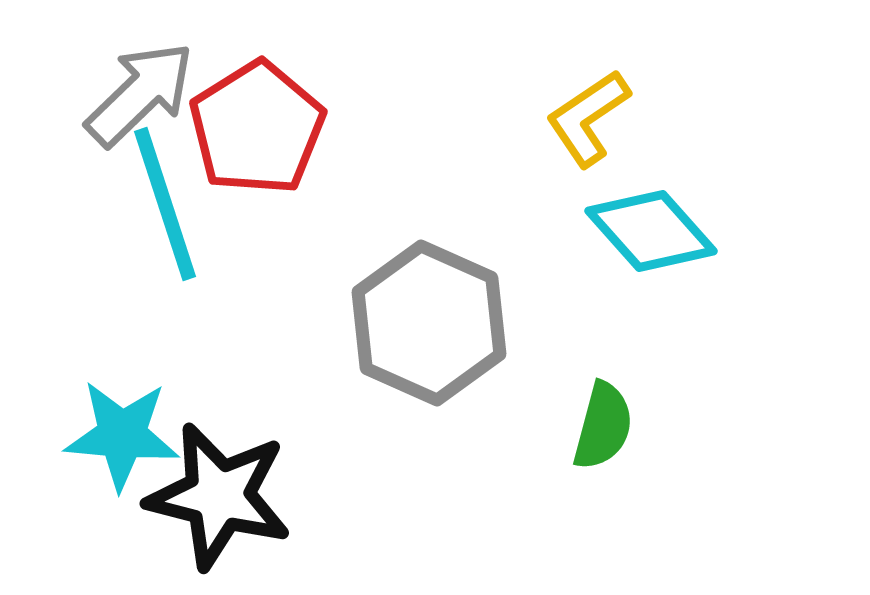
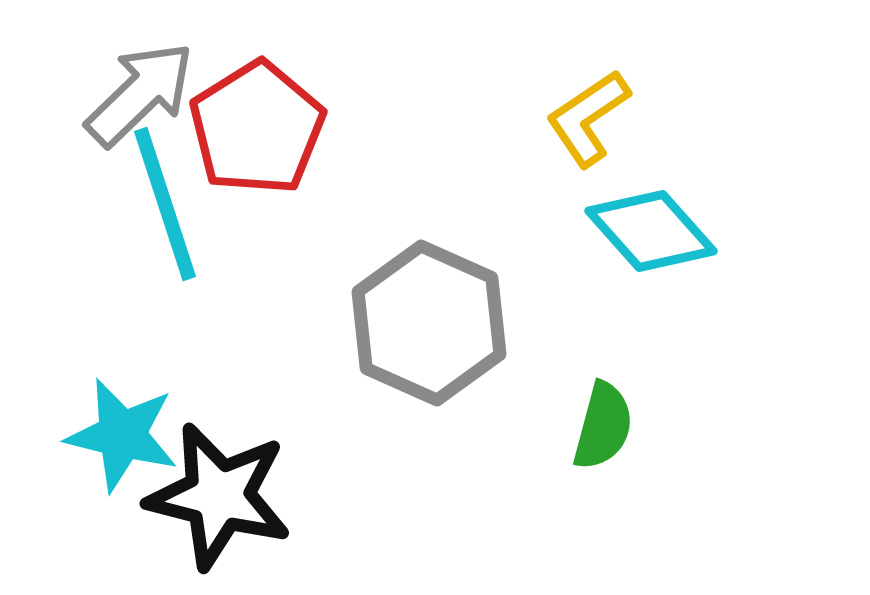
cyan star: rotated 9 degrees clockwise
